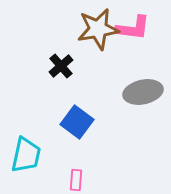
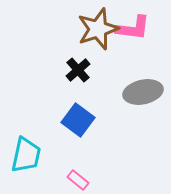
brown star: rotated 9 degrees counterclockwise
black cross: moved 17 px right, 4 px down
blue square: moved 1 px right, 2 px up
pink rectangle: moved 2 px right; rotated 55 degrees counterclockwise
